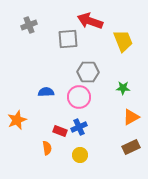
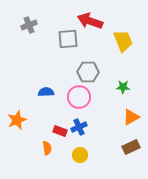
green star: moved 1 px up
